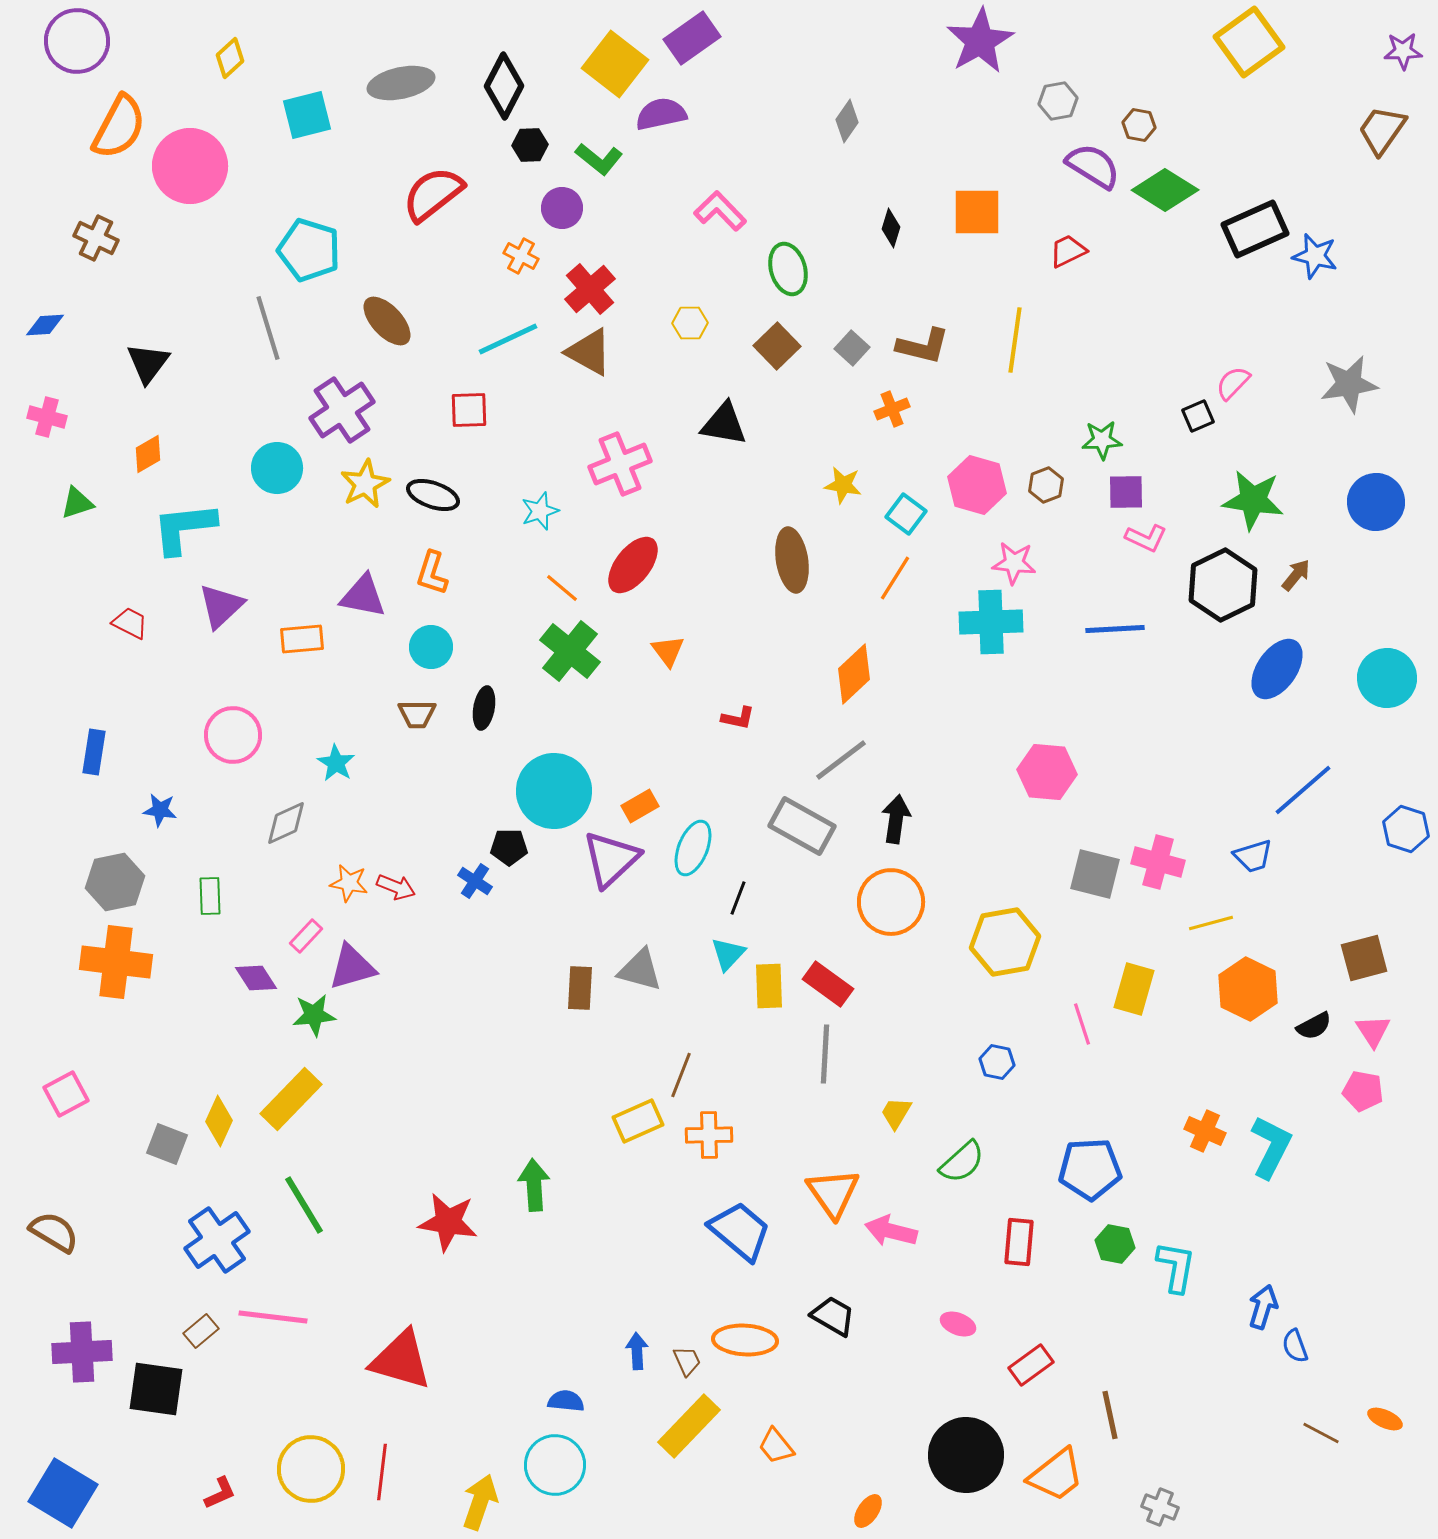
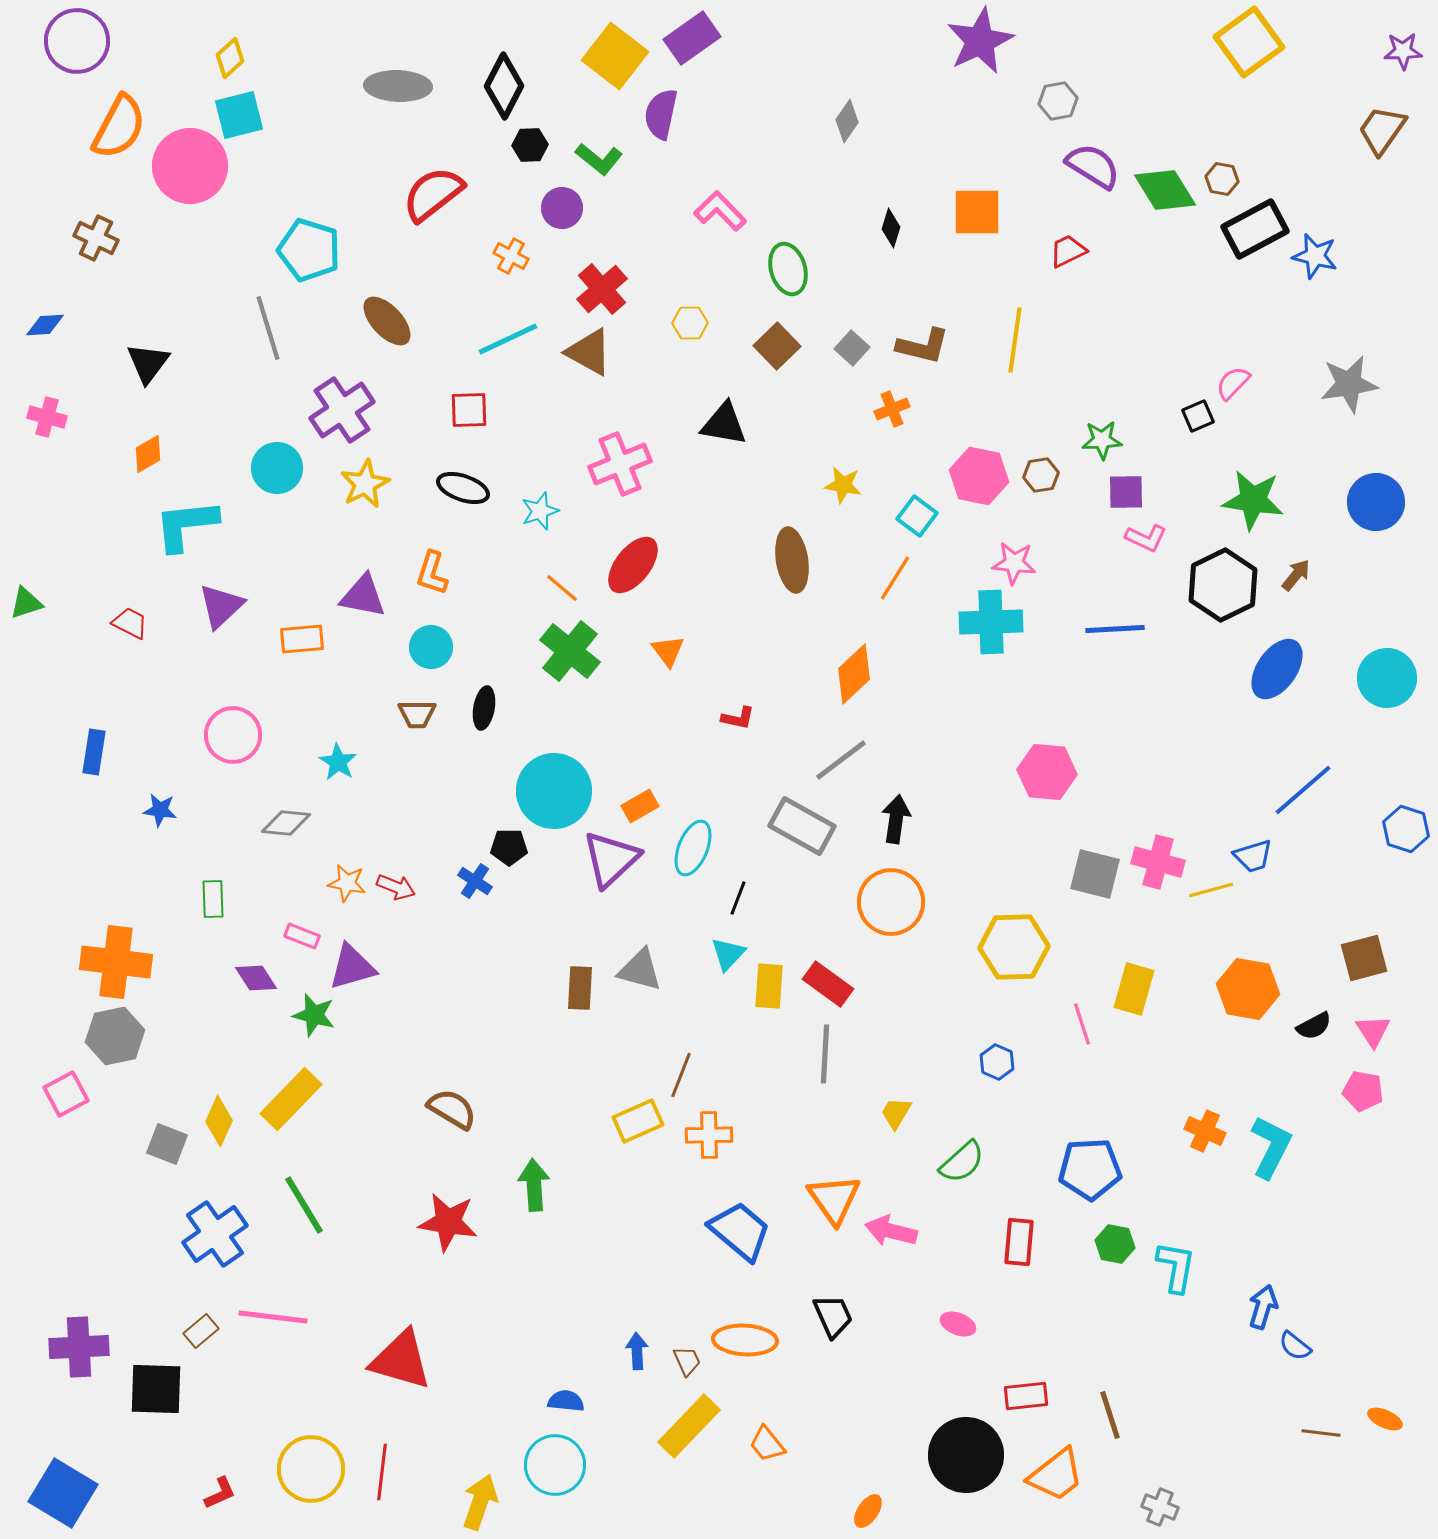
purple star at (980, 41): rotated 4 degrees clockwise
yellow square at (615, 64): moved 8 px up
gray ellipse at (401, 83): moved 3 px left, 3 px down; rotated 14 degrees clockwise
purple semicircle at (661, 114): rotated 66 degrees counterclockwise
cyan square at (307, 115): moved 68 px left
brown hexagon at (1139, 125): moved 83 px right, 54 px down
green diamond at (1165, 190): rotated 26 degrees clockwise
black rectangle at (1255, 229): rotated 4 degrees counterclockwise
orange cross at (521, 256): moved 10 px left
red cross at (590, 289): moved 12 px right
pink hexagon at (977, 485): moved 2 px right, 9 px up; rotated 4 degrees counterclockwise
brown hexagon at (1046, 485): moved 5 px left, 10 px up; rotated 12 degrees clockwise
black ellipse at (433, 495): moved 30 px right, 7 px up
green triangle at (77, 503): moved 51 px left, 100 px down
cyan square at (906, 514): moved 11 px right, 2 px down
cyan L-shape at (184, 528): moved 2 px right, 3 px up
cyan star at (336, 763): moved 2 px right, 1 px up
gray diamond at (286, 823): rotated 30 degrees clockwise
gray hexagon at (115, 882): moved 154 px down
orange star at (349, 883): moved 2 px left
green rectangle at (210, 896): moved 3 px right, 3 px down
yellow line at (1211, 923): moved 33 px up
pink rectangle at (306, 936): moved 4 px left; rotated 68 degrees clockwise
yellow hexagon at (1005, 942): moved 9 px right, 5 px down; rotated 8 degrees clockwise
yellow rectangle at (769, 986): rotated 6 degrees clockwise
orange hexagon at (1248, 989): rotated 16 degrees counterclockwise
green star at (314, 1015): rotated 21 degrees clockwise
blue hexagon at (997, 1062): rotated 12 degrees clockwise
orange triangle at (833, 1193): moved 1 px right, 6 px down
brown semicircle at (54, 1232): moved 398 px right, 123 px up
blue cross at (217, 1240): moved 2 px left, 6 px up
black trapezoid at (833, 1316): rotated 36 degrees clockwise
blue semicircle at (1295, 1346): rotated 32 degrees counterclockwise
purple cross at (82, 1352): moved 3 px left, 5 px up
red rectangle at (1031, 1365): moved 5 px left, 31 px down; rotated 30 degrees clockwise
black square at (156, 1389): rotated 6 degrees counterclockwise
brown line at (1110, 1415): rotated 6 degrees counterclockwise
brown line at (1321, 1433): rotated 21 degrees counterclockwise
orange trapezoid at (776, 1446): moved 9 px left, 2 px up
